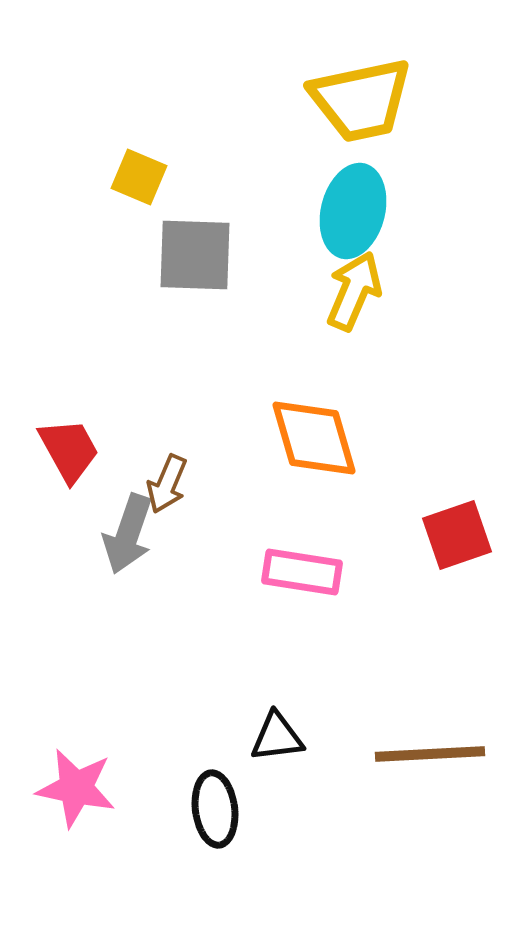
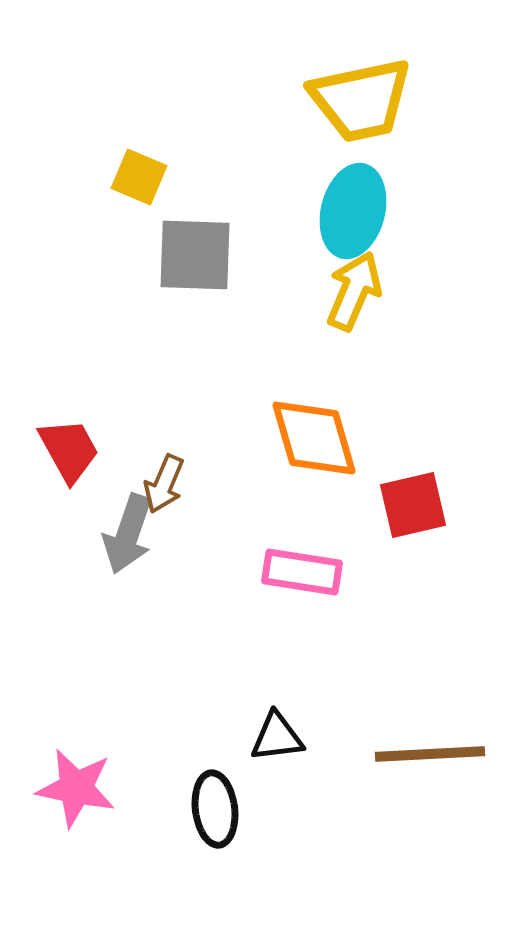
brown arrow: moved 3 px left
red square: moved 44 px left, 30 px up; rotated 6 degrees clockwise
